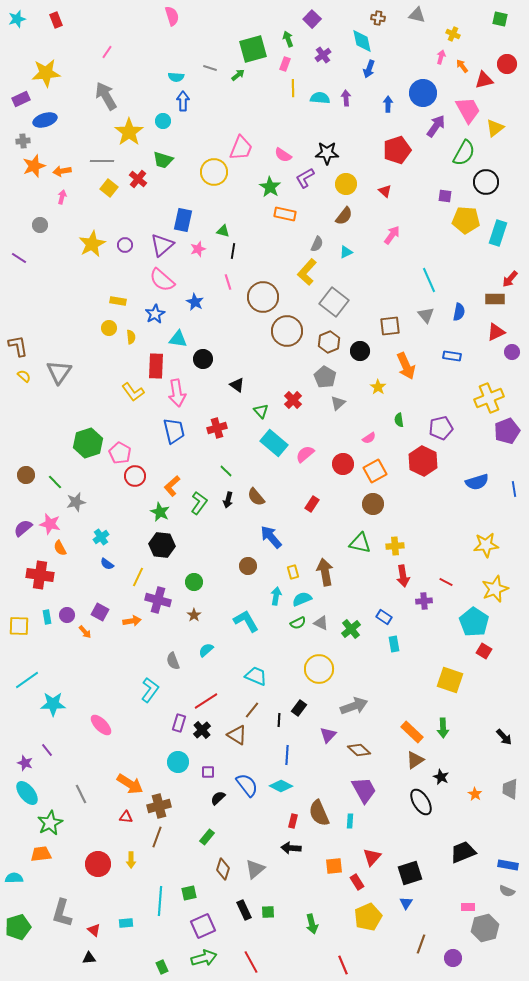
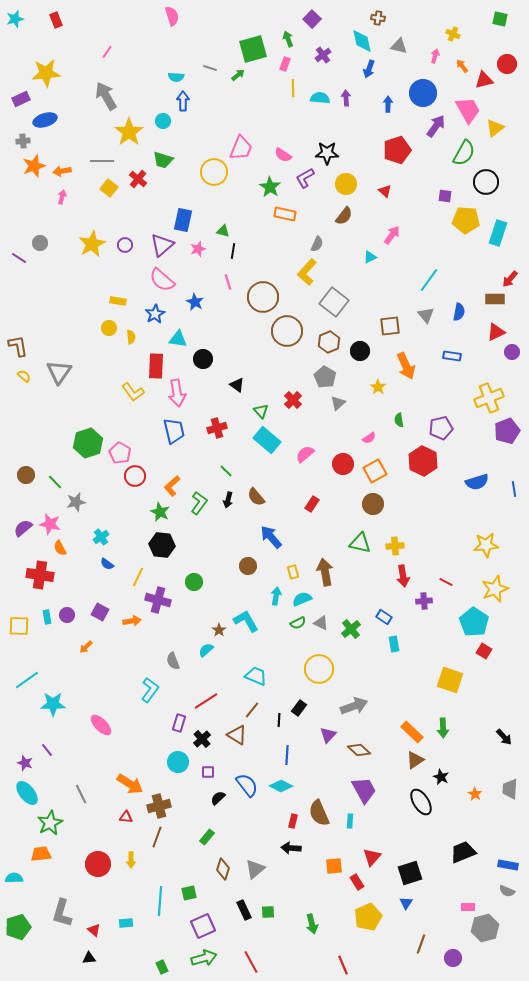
gray triangle at (417, 15): moved 18 px left, 31 px down
cyan star at (17, 19): moved 2 px left
pink arrow at (441, 57): moved 6 px left, 1 px up
gray circle at (40, 225): moved 18 px down
cyan triangle at (346, 252): moved 24 px right, 5 px down
cyan line at (429, 280): rotated 60 degrees clockwise
cyan rectangle at (274, 443): moved 7 px left, 3 px up
brown star at (194, 615): moved 25 px right, 15 px down
orange arrow at (85, 632): moved 1 px right, 15 px down; rotated 88 degrees clockwise
black cross at (202, 730): moved 9 px down
